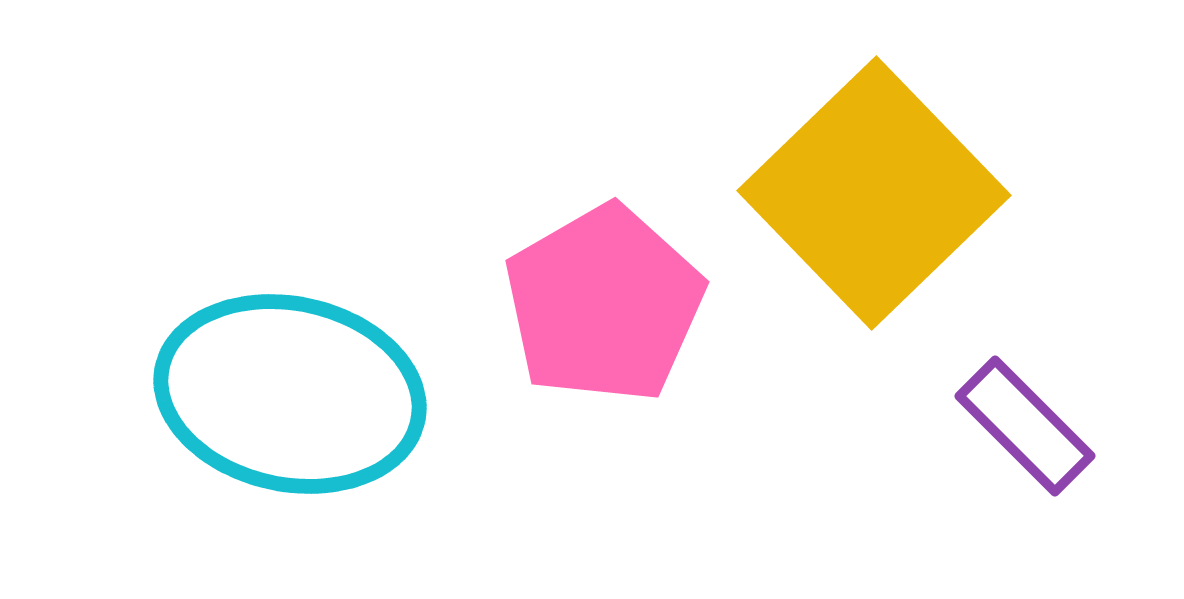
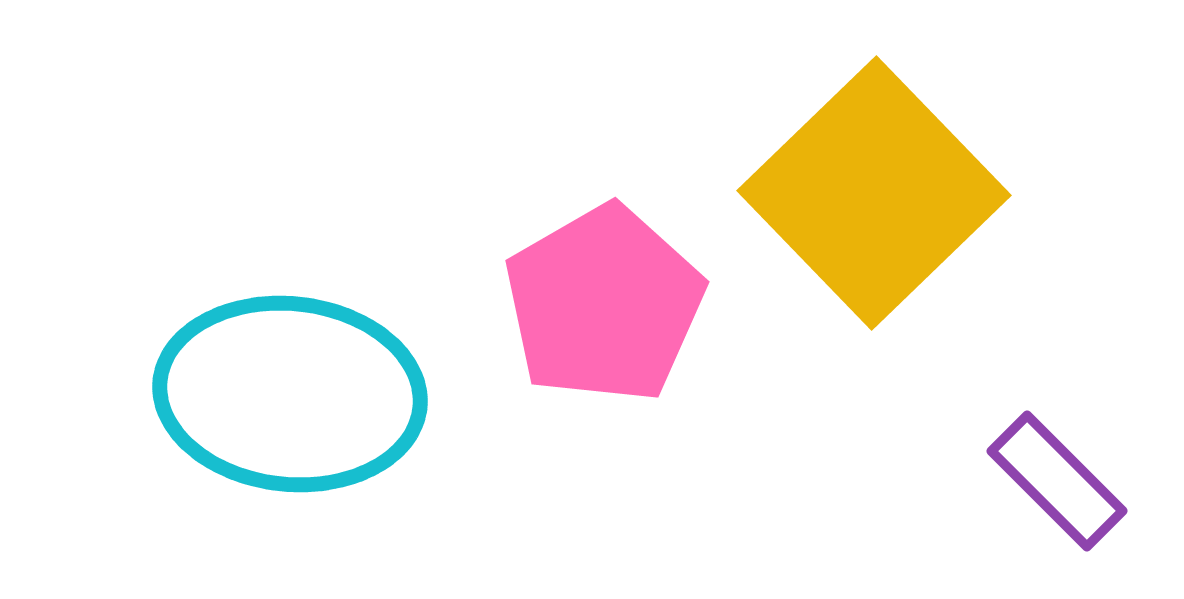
cyan ellipse: rotated 6 degrees counterclockwise
purple rectangle: moved 32 px right, 55 px down
